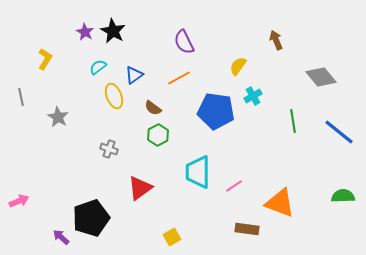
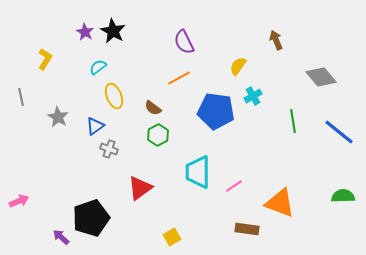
blue triangle: moved 39 px left, 51 px down
